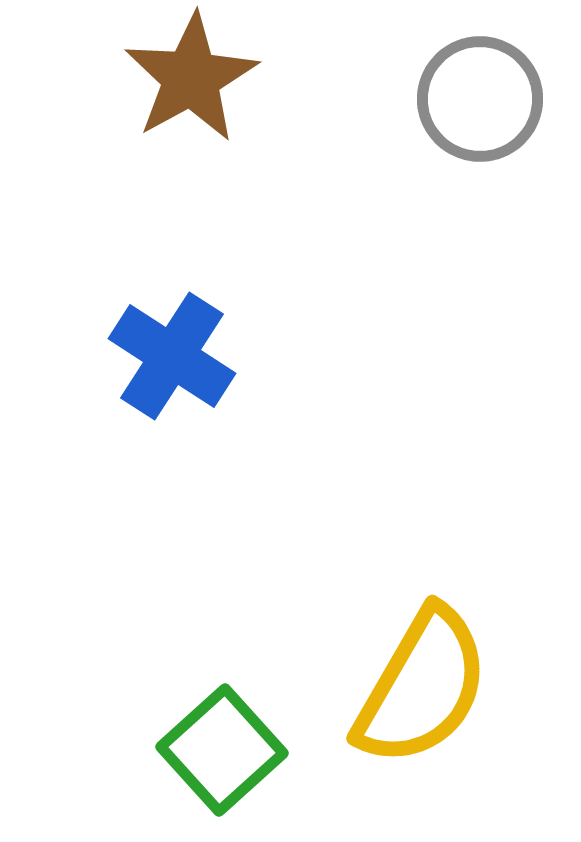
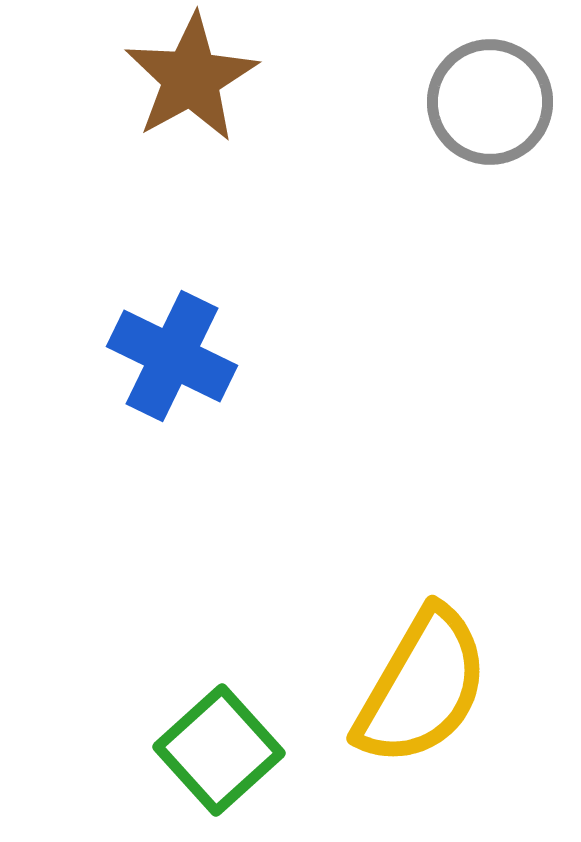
gray circle: moved 10 px right, 3 px down
blue cross: rotated 7 degrees counterclockwise
green square: moved 3 px left
